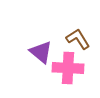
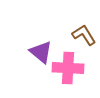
brown L-shape: moved 6 px right, 4 px up
